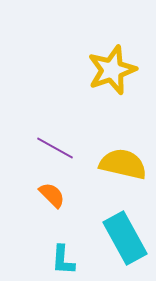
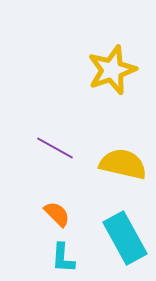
orange semicircle: moved 5 px right, 19 px down
cyan L-shape: moved 2 px up
